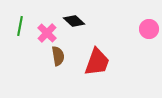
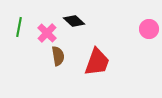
green line: moved 1 px left, 1 px down
